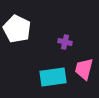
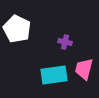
cyan rectangle: moved 1 px right, 2 px up
